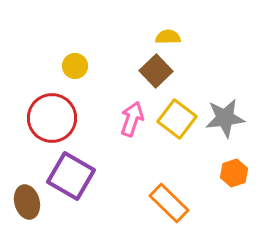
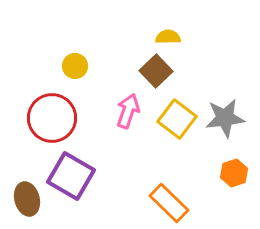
pink arrow: moved 4 px left, 8 px up
brown ellipse: moved 3 px up
